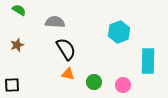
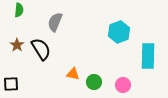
green semicircle: rotated 64 degrees clockwise
gray semicircle: rotated 72 degrees counterclockwise
brown star: rotated 16 degrees counterclockwise
black semicircle: moved 25 px left
cyan rectangle: moved 5 px up
orange triangle: moved 5 px right
black square: moved 1 px left, 1 px up
